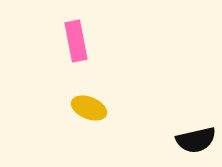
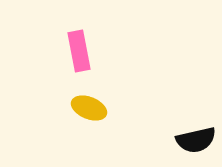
pink rectangle: moved 3 px right, 10 px down
